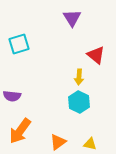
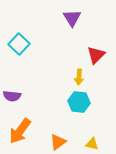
cyan square: rotated 30 degrees counterclockwise
red triangle: rotated 36 degrees clockwise
cyan hexagon: rotated 20 degrees counterclockwise
yellow triangle: moved 2 px right
